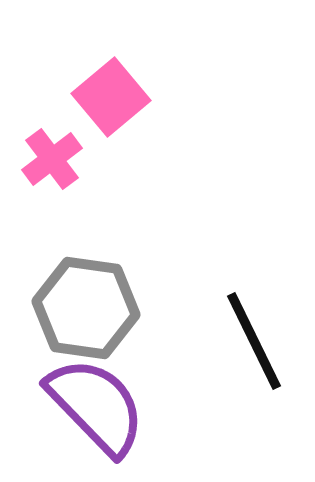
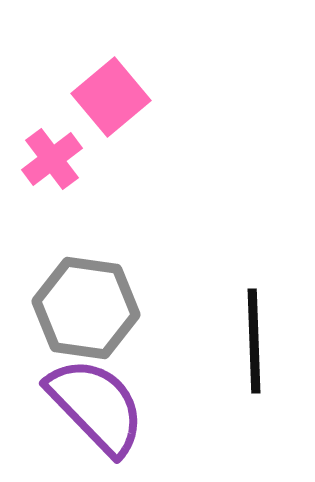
black line: rotated 24 degrees clockwise
